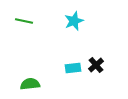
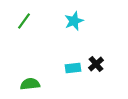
green line: rotated 66 degrees counterclockwise
black cross: moved 1 px up
